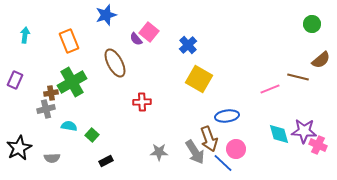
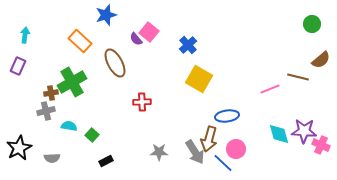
orange rectangle: moved 11 px right; rotated 25 degrees counterclockwise
purple rectangle: moved 3 px right, 14 px up
gray cross: moved 2 px down
brown arrow: rotated 35 degrees clockwise
pink cross: moved 3 px right
